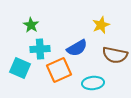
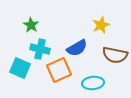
cyan cross: rotated 18 degrees clockwise
